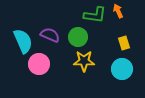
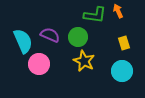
yellow star: rotated 25 degrees clockwise
cyan circle: moved 2 px down
